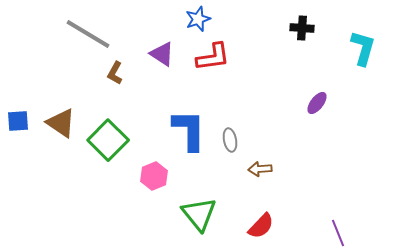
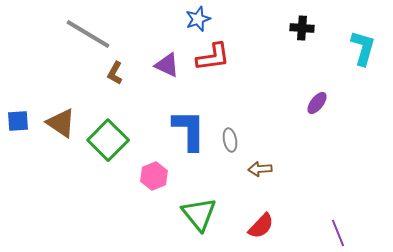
purple triangle: moved 5 px right, 11 px down; rotated 8 degrees counterclockwise
